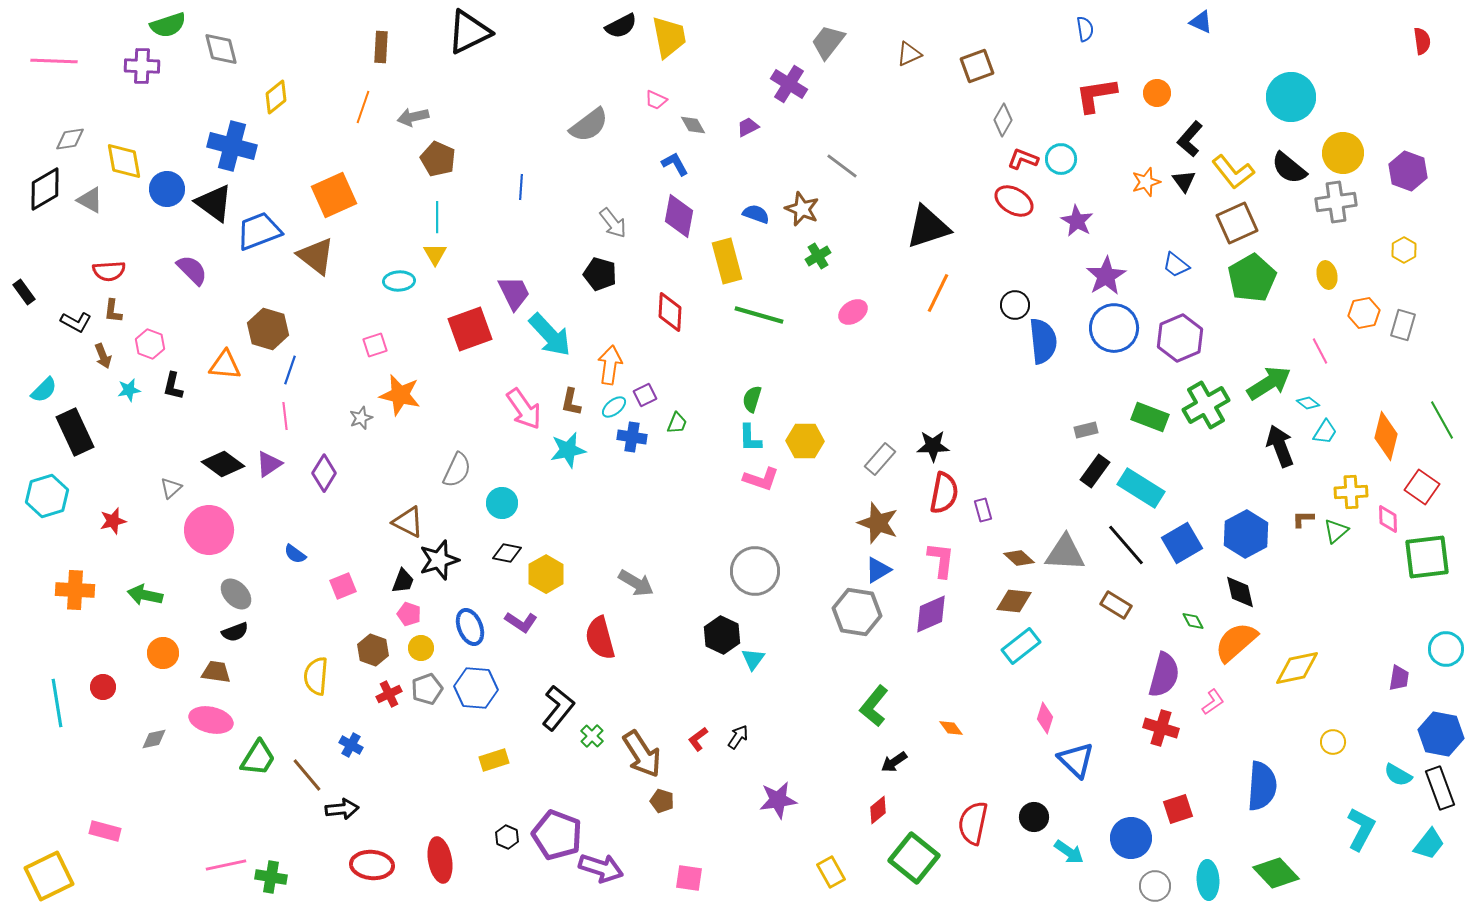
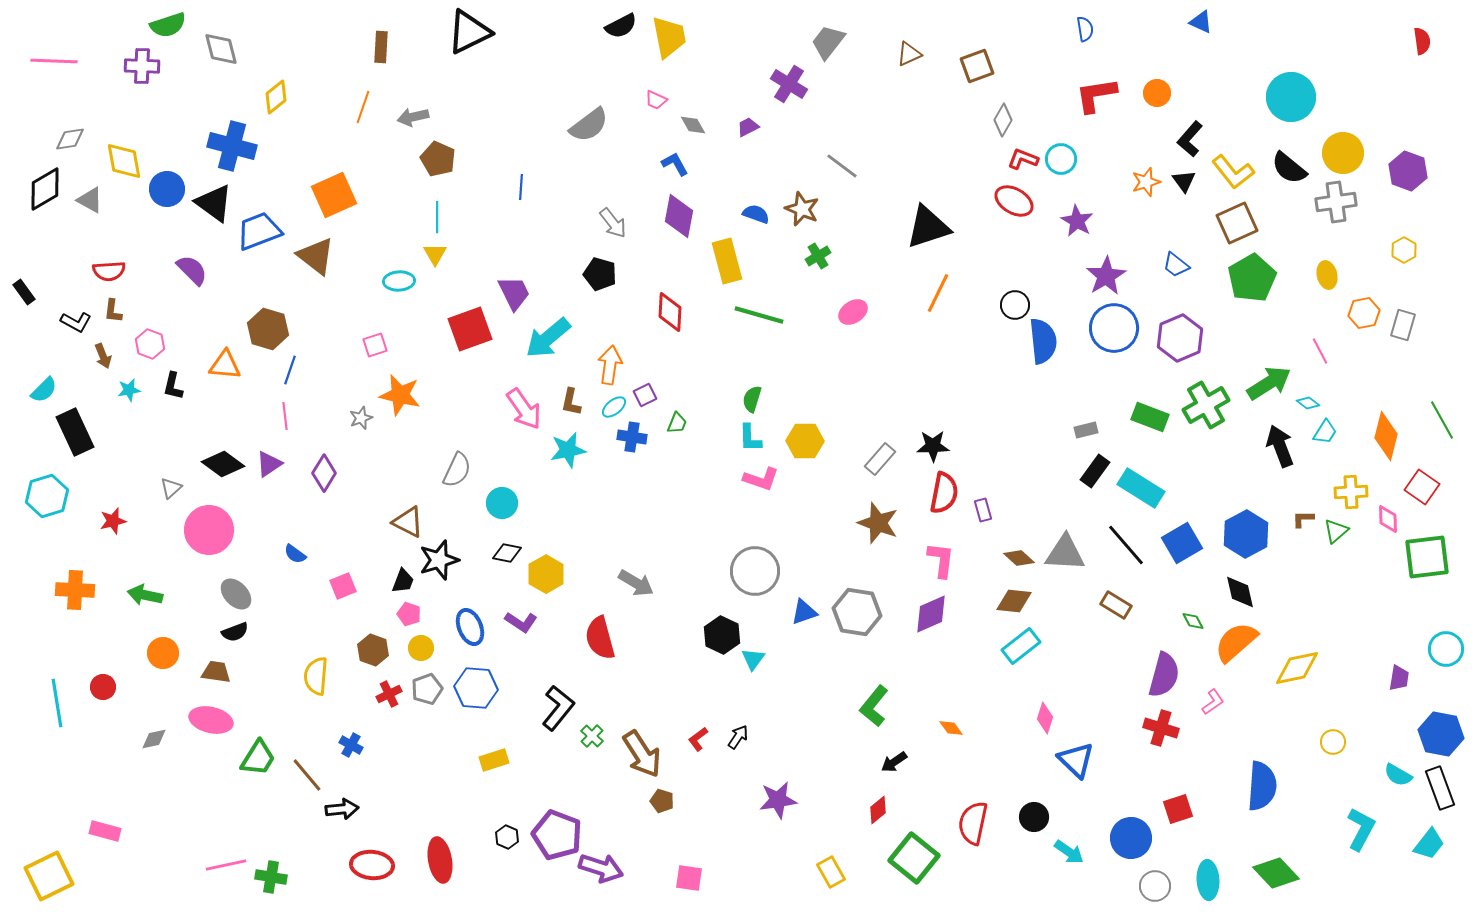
cyan arrow at (550, 335): moved 2 px left, 3 px down; rotated 93 degrees clockwise
blue triangle at (878, 570): moved 74 px left, 42 px down; rotated 12 degrees clockwise
